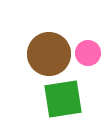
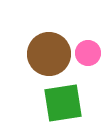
green square: moved 4 px down
